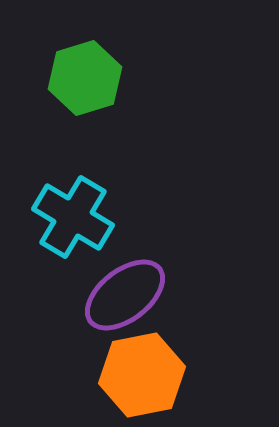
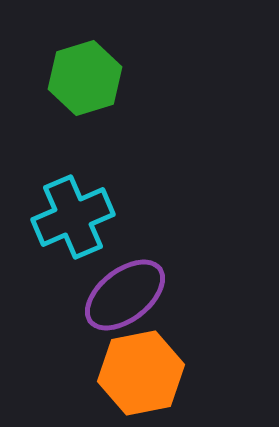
cyan cross: rotated 36 degrees clockwise
orange hexagon: moved 1 px left, 2 px up
